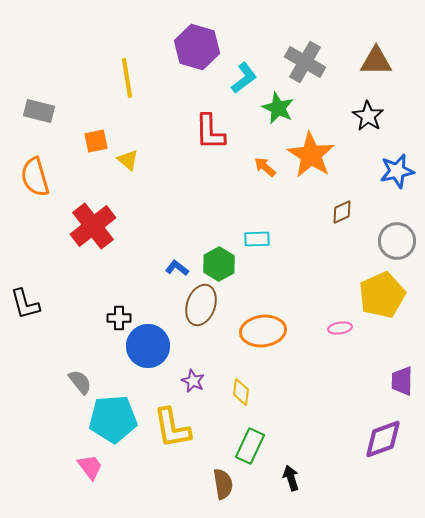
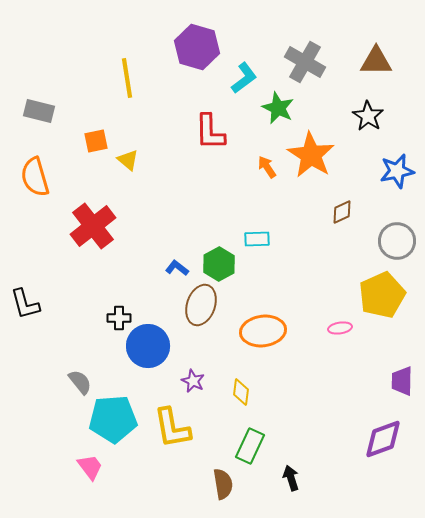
orange arrow: moved 2 px right; rotated 15 degrees clockwise
